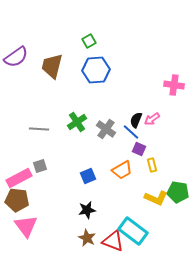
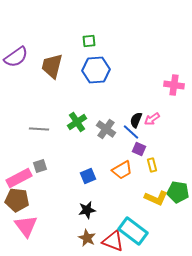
green square: rotated 24 degrees clockwise
